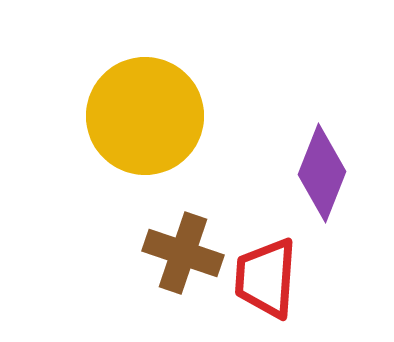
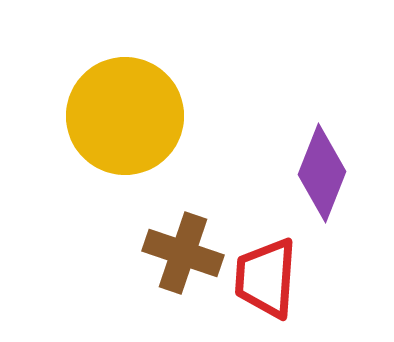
yellow circle: moved 20 px left
